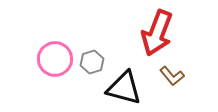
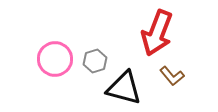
gray hexagon: moved 3 px right, 1 px up
